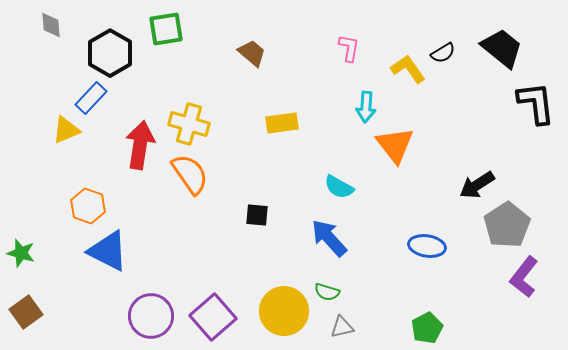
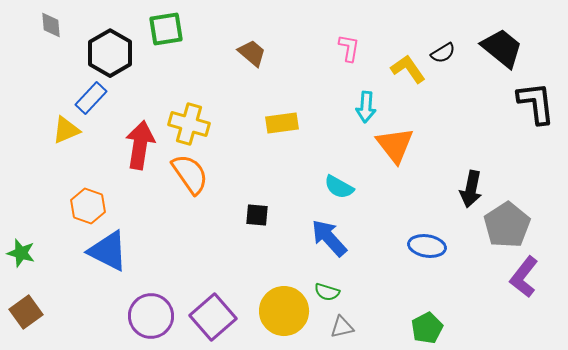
black arrow: moved 6 px left, 4 px down; rotated 45 degrees counterclockwise
